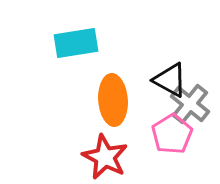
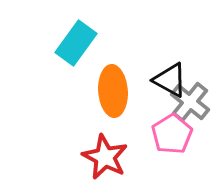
cyan rectangle: rotated 45 degrees counterclockwise
orange ellipse: moved 9 px up
gray cross: moved 2 px up
